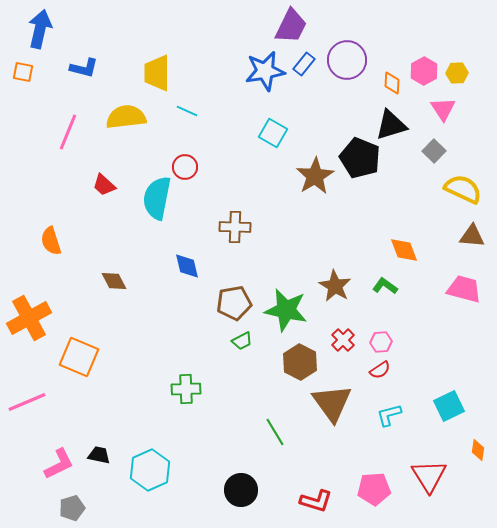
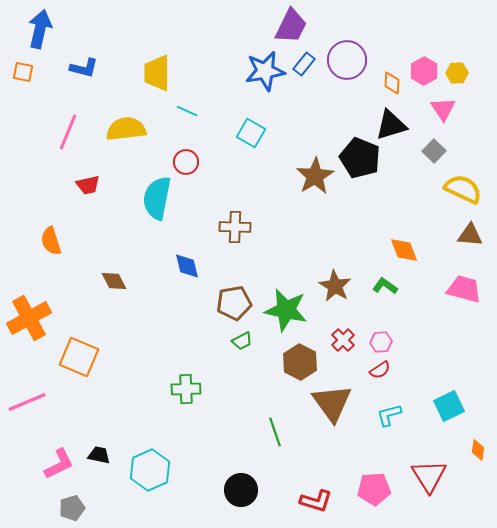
yellow semicircle at (126, 117): moved 12 px down
cyan square at (273, 133): moved 22 px left
red circle at (185, 167): moved 1 px right, 5 px up
red trapezoid at (104, 185): moved 16 px left; rotated 55 degrees counterclockwise
brown triangle at (472, 236): moved 2 px left, 1 px up
green line at (275, 432): rotated 12 degrees clockwise
